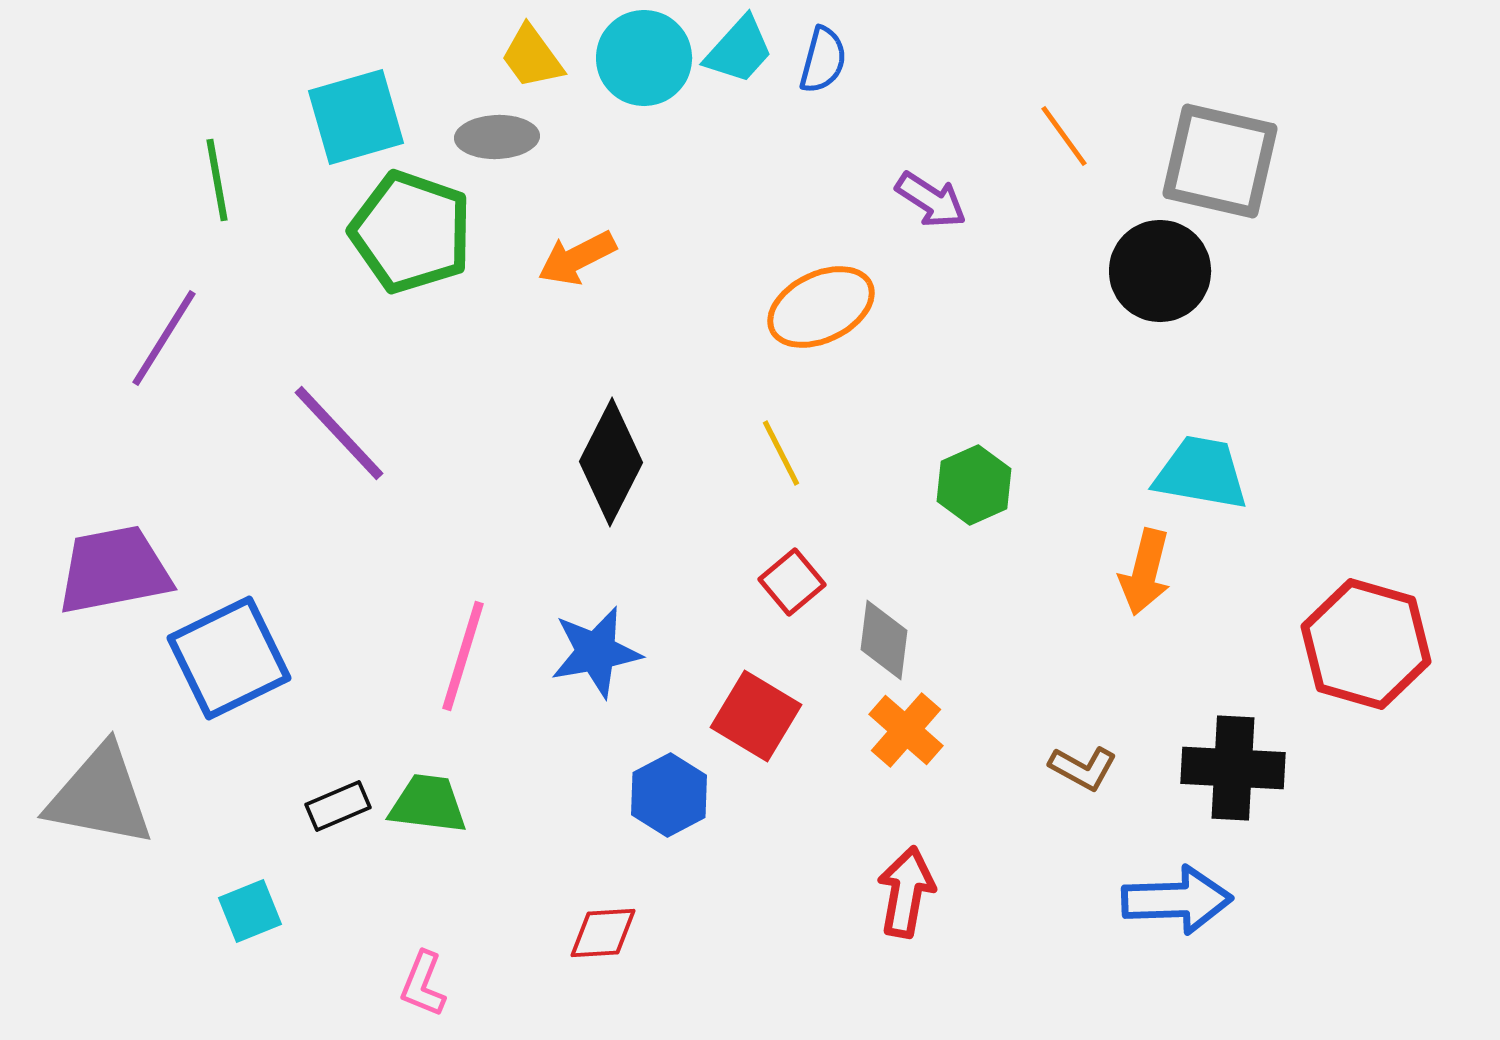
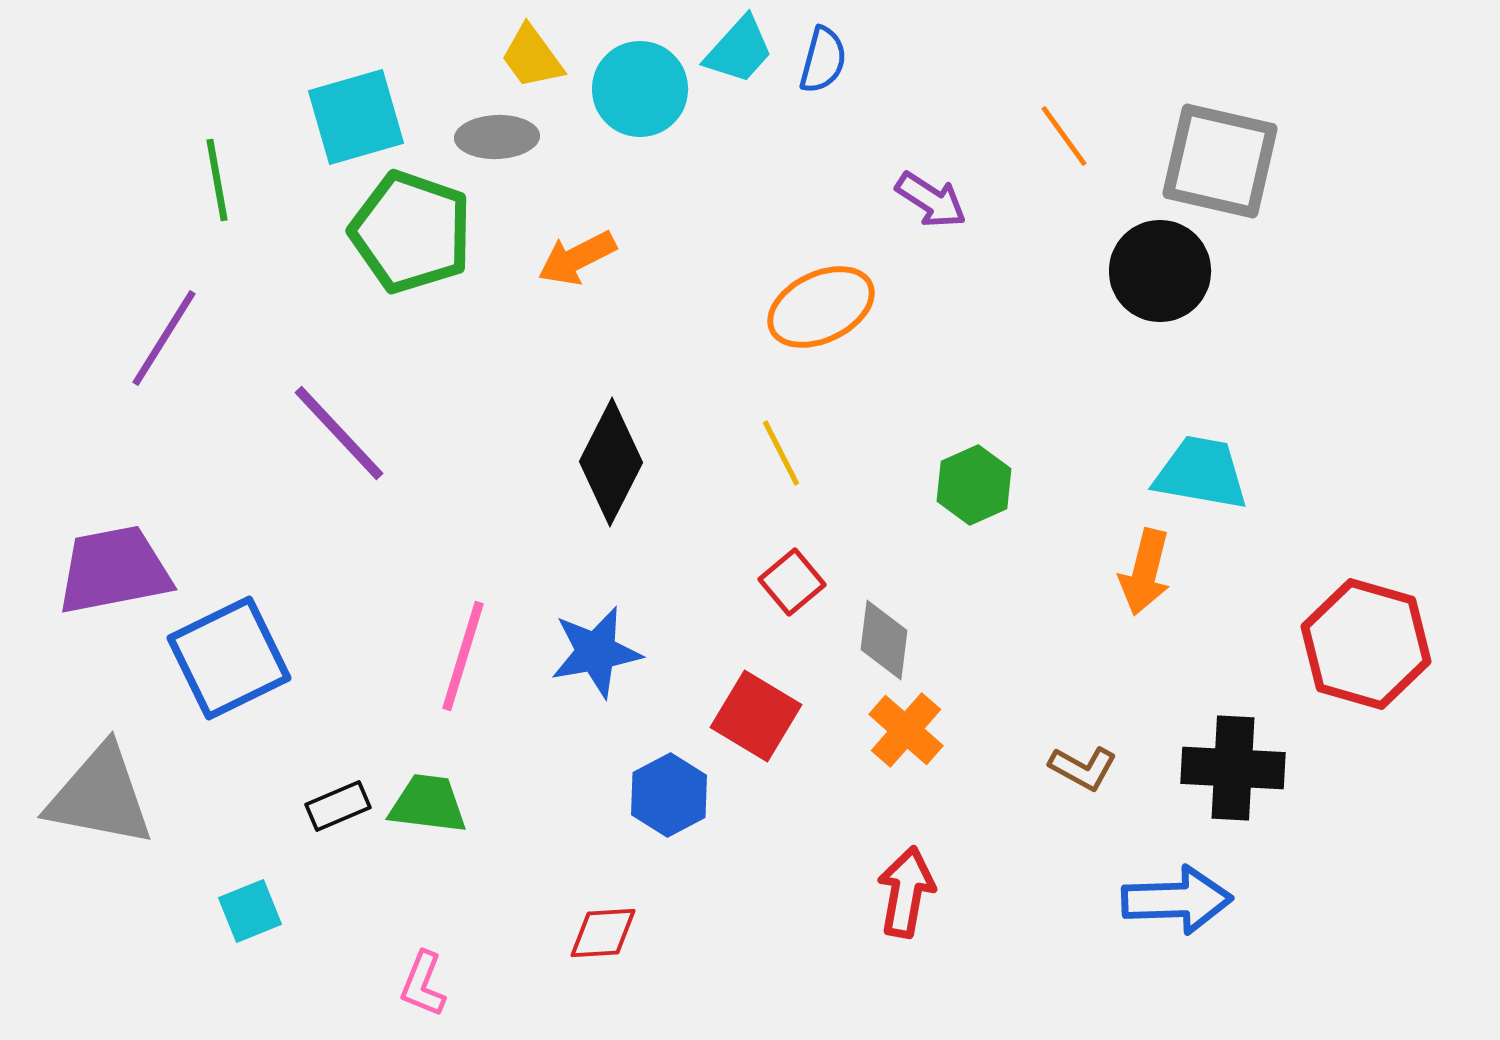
cyan circle at (644, 58): moved 4 px left, 31 px down
